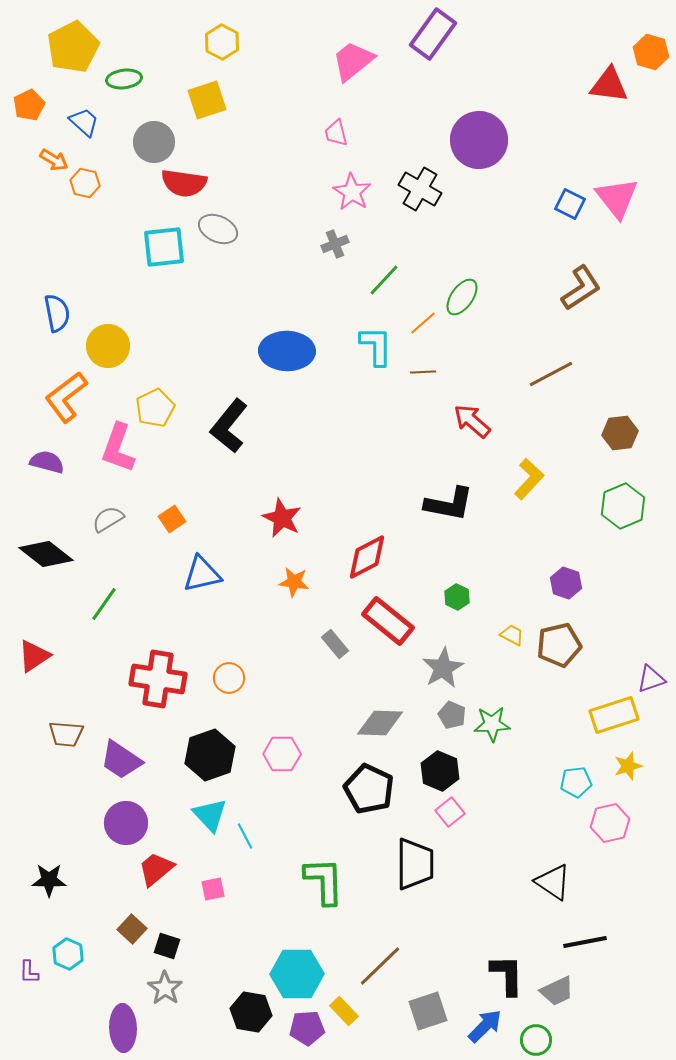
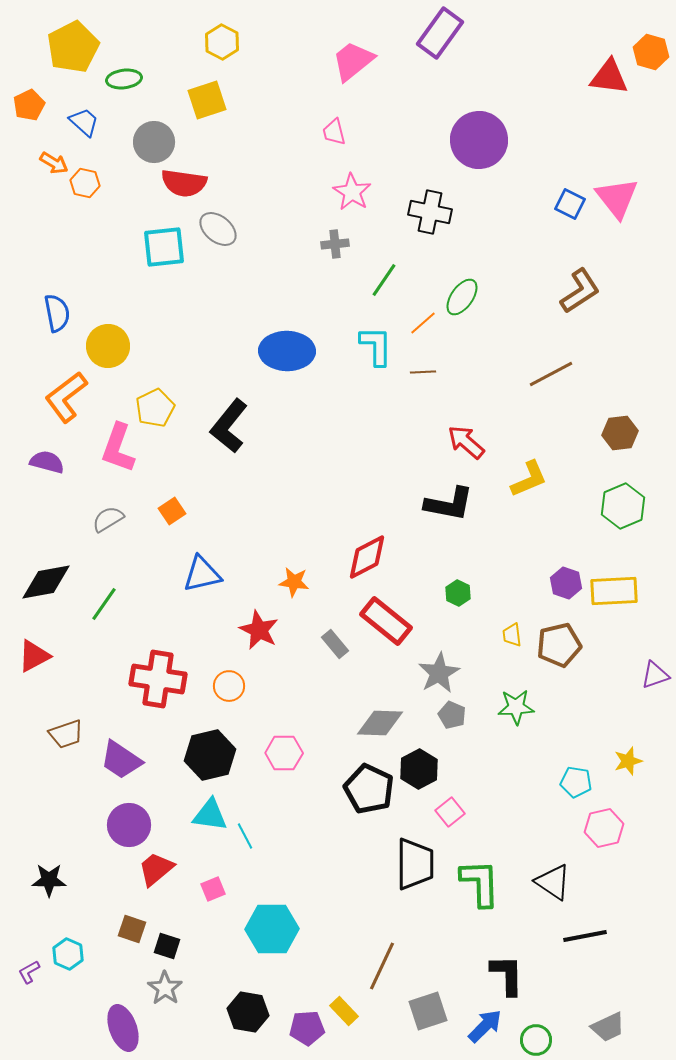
purple rectangle at (433, 34): moved 7 px right, 1 px up
red triangle at (609, 85): moved 8 px up
pink trapezoid at (336, 133): moved 2 px left, 1 px up
orange arrow at (54, 160): moved 3 px down
black cross at (420, 189): moved 10 px right, 23 px down; rotated 18 degrees counterclockwise
gray ellipse at (218, 229): rotated 15 degrees clockwise
gray cross at (335, 244): rotated 16 degrees clockwise
green line at (384, 280): rotated 9 degrees counterclockwise
brown L-shape at (581, 288): moved 1 px left, 3 px down
red arrow at (472, 421): moved 6 px left, 21 px down
yellow L-shape at (529, 479): rotated 24 degrees clockwise
red star at (282, 518): moved 23 px left, 112 px down
orange square at (172, 519): moved 8 px up
black diamond at (46, 554): moved 28 px down; rotated 48 degrees counterclockwise
green hexagon at (457, 597): moved 1 px right, 4 px up
red rectangle at (388, 621): moved 2 px left
yellow trapezoid at (512, 635): rotated 125 degrees counterclockwise
red triangle at (34, 656): rotated 6 degrees clockwise
gray star at (443, 668): moved 4 px left, 5 px down
orange circle at (229, 678): moved 8 px down
purple triangle at (651, 679): moved 4 px right, 4 px up
yellow rectangle at (614, 715): moved 124 px up; rotated 15 degrees clockwise
green star at (492, 724): moved 24 px right, 17 px up
brown trapezoid at (66, 734): rotated 24 degrees counterclockwise
pink hexagon at (282, 754): moved 2 px right, 1 px up
black hexagon at (210, 755): rotated 6 degrees clockwise
yellow star at (628, 766): moved 5 px up
black hexagon at (440, 771): moved 21 px left, 2 px up; rotated 9 degrees clockwise
cyan pentagon at (576, 782): rotated 16 degrees clockwise
cyan triangle at (210, 815): rotated 39 degrees counterclockwise
purple circle at (126, 823): moved 3 px right, 2 px down
pink hexagon at (610, 823): moved 6 px left, 5 px down
green L-shape at (324, 881): moved 156 px right, 2 px down
pink square at (213, 889): rotated 10 degrees counterclockwise
brown square at (132, 929): rotated 24 degrees counterclockwise
black line at (585, 942): moved 6 px up
brown line at (380, 966): moved 2 px right; rotated 21 degrees counterclockwise
purple L-shape at (29, 972): rotated 60 degrees clockwise
cyan hexagon at (297, 974): moved 25 px left, 45 px up
gray trapezoid at (557, 991): moved 51 px right, 36 px down
black hexagon at (251, 1012): moved 3 px left
purple ellipse at (123, 1028): rotated 18 degrees counterclockwise
